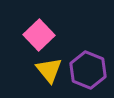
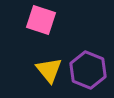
pink square: moved 2 px right, 15 px up; rotated 28 degrees counterclockwise
